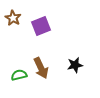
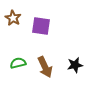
purple square: rotated 30 degrees clockwise
brown arrow: moved 4 px right, 1 px up
green semicircle: moved 1 px left, 12 px up
